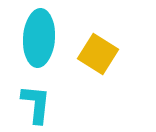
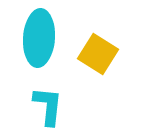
cyan L-shape: moved 12 px right, 2 px down
